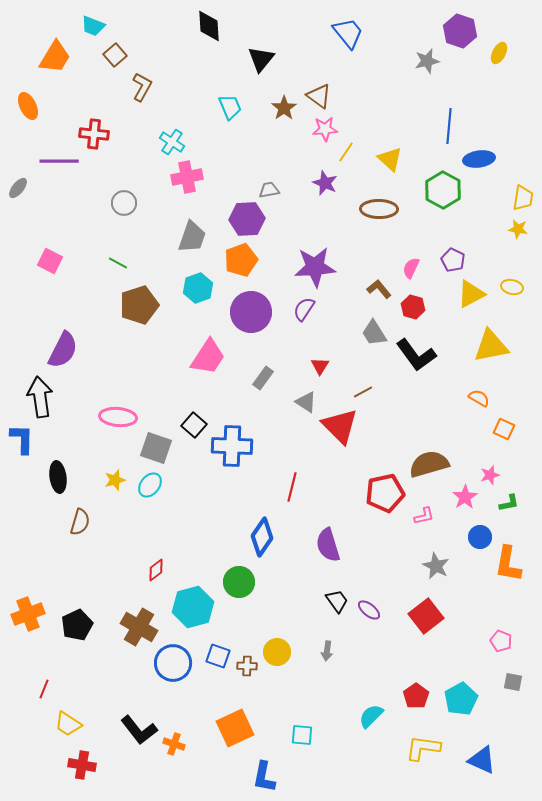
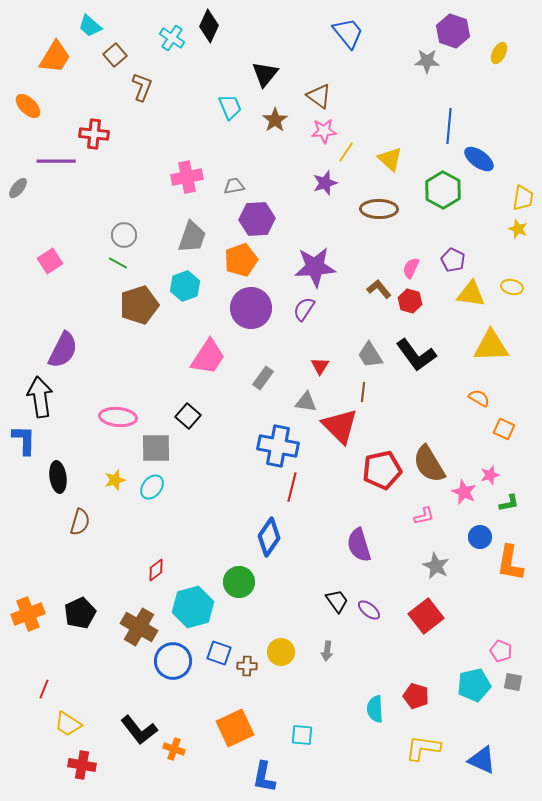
cyan trapezoid at (93, 26): moved 3 px left; rotated 20 degrees clockwise
black diamond at (209, 26): rotated 28 degrees clockwise
purple hexagon at (460, 31): moved 7 px left
black triangle at (261, 59): moved 4 px right, 15 px down
gray star at (427, 61): rotated 15 degrees clockwise
brown L-shape at (142, 87): rotated 8 degrees counterclockwise
orange ellipse at (28, 106): rotated 20 degrees counterclockwise
brown star at (284, 108): moved 9 px left, 12 px down
pink star at (325, 129): moved 1 px left, 2 px down
cyan cross at (172, 142): moved 104 px up
blue ellipse at (479, 159): rotated 44 degrees clockwise
purple line at (59, 161): moved 3 px left
purple star at (325, 183): rotated 30 degrees clockwise
gray trapezoid at (269, 190): moved 35 px left, 4 px up
gray circle at (124, 203): moved 32 px down
purple hexagon at (247, 219): moved 10 px right
yellow star at (518, 229): rotated 12 degrees clockwise
pink square at (50, 261): rotated 30 degrees clockwise
cyan hexagon at (198, 288): moved 13 px left, 2 px up
yellow triangle at (471, 294): rotated 36 degrees clockwise
red hexagon at (413, 307): moved 3 px left, 6 px up
purple circle at (251, 312): moved 4 px up
gray trapezoid at (374, 333): moved 4 px left, 22 px down
yellow triangle at (491, 346): rotated 9 degrees clockwise
brown line at (363, 392): rotated 54 degrees counterclockwise
gray triangle at (306, 402): rotated 25 degrees counterclockwise
black square at (194, 425): moved 6 px left, 9 px up
blue L-shape at (22, 439): moved 2 px right, 1 px down
blue cross at (232, 446): moved 46 px right; rotated 9 degrees clockwise
gray square at (156, 448): rotated 20 degrees counterclockwise
brown semicircle at (429, 464): rotated 105 degrees counterclockwise
cyan ellipse at (150, 485): moved 2 px right, 2 px down
red pentagon at (385, 493): moved 3 px left, 23 px up
pink star at (465, 497): moved 1 px left, 5 px up; rotated 15 degrees counterclockwise
blue diamond at (262, 537): moved 7 px right
purple semicircle at (328, 545): moved 31 px right
orange L-shape at (508, 564): moved 2 px right, 1 px up
black pentagon at (77, 625): moved 3 px right, 12 px up
pink pentagon at (501, 641): moved 10 px down
yellow circle at (277, 652): moved 4 px right
blue square at (218, 656): moved 1 px right, 3 px up
blue circle at (173, 663): moved 2 px up
red pentagon at (416, 696): rotated 20 degrees counterclockwise
cyan pentagon at (461, 699): moved 13 px right, 14 px up; rotated 16 degrees clockwise
cyan semicircle at (371, 716): moved 4 px right, 7 px up; rotated 48 degrees counterclockwise
orange cross at (174, 744): moved 5 px down
